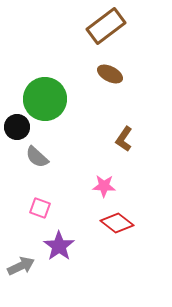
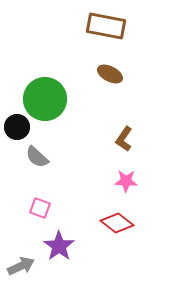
brown rectangle: rotated 48 degrees clockwise
pink star: moved 22 px right, 5 px up
